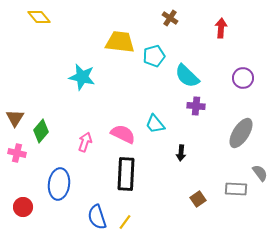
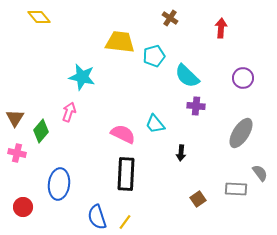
pink arrow: moved 16 px left, 30 px up
